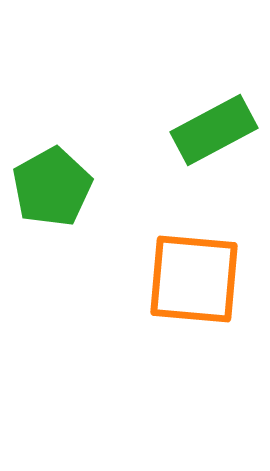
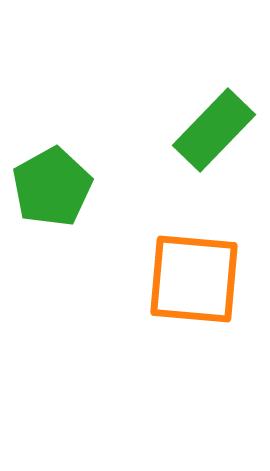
green rectangle: rotated 18 degrees counterclockwise
